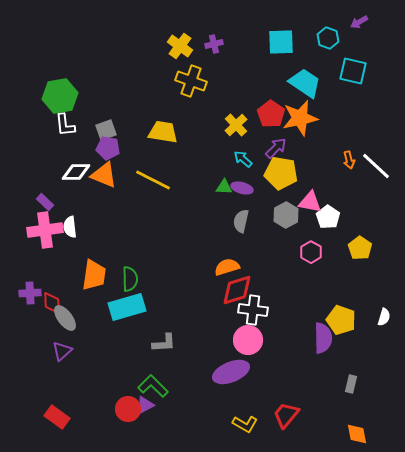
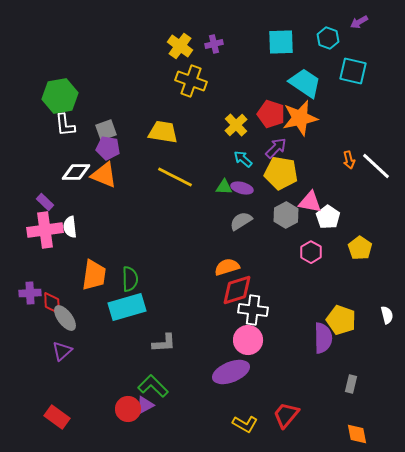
red pentagon at (271, 114): rotated 16 degrees counterclockwise
yellow line at (153, 180): moved 22 px right, 3 px up
gray semicircle at (241, 221): rotated 45 degrees clockwise
white semicircle at (384, 317): moved 3 px right, 2 px up; rotated 30 degrees counterclockwise
